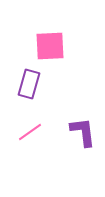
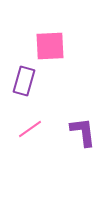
purple rectangle: moved 5 px left, 3 px up
pink line: moved 3 px up
